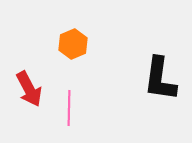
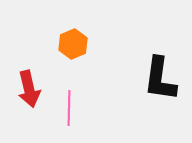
red arrow: rotated 15 degrees clockwise
